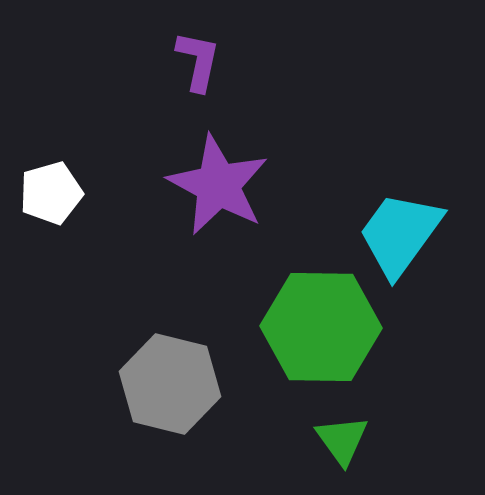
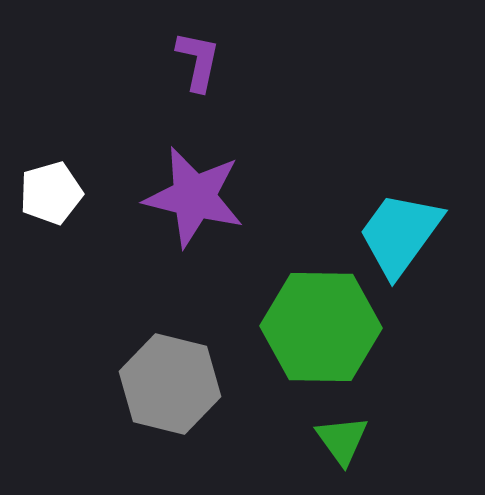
purple star: moved 24 px left, 12 px down; rotated 14 degrees counterclockwise
